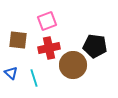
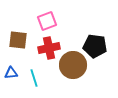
blue triangle: rotated 48 degrees counterclockwise
